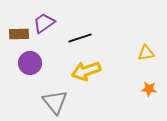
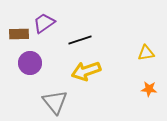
black line: moved 2 px down
